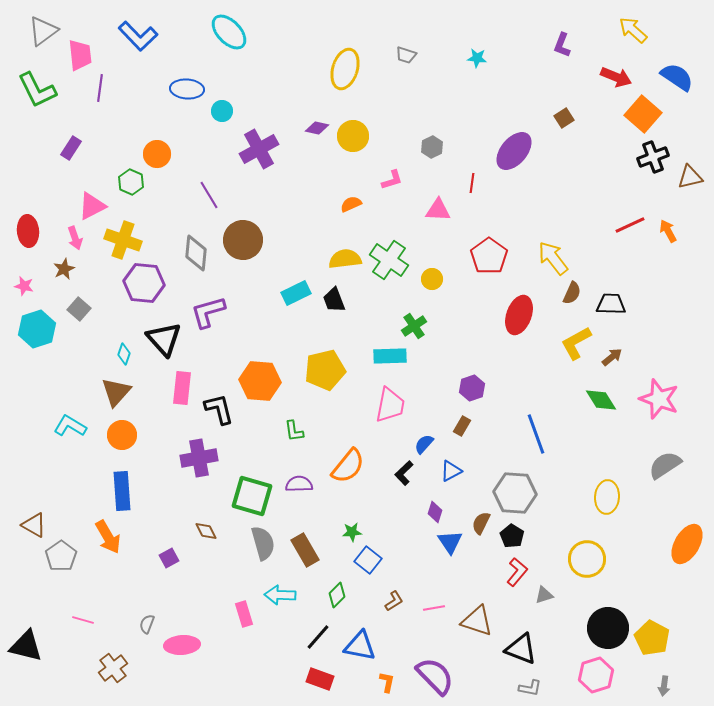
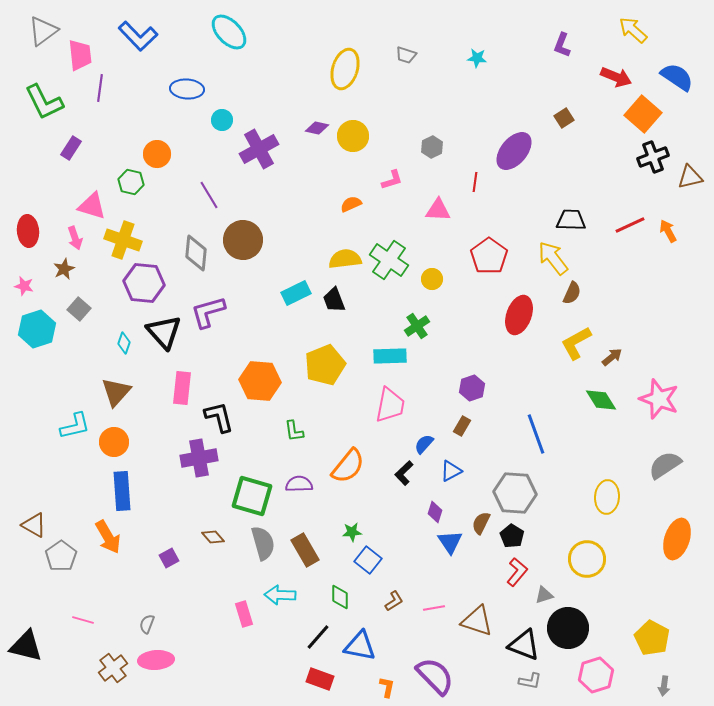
green L-shape at (37, 90): moved 7 px right, 12 px down
cyan circle at (222, 111): moved 9 px down
green hexagon at (131, 182): rotated 10 degrees counterclockwise
red line at (472, 183): moved 3 px right, 1 px up
pink triangle at (92, 206): rotated 44 degrees clockwise
black trapezoid at (611, 304): moved 40 px left, 84 px up
green cross at (414, 326): moved 3 px right
black triangle at (164, 339): moved 7 px up
cyan diamond at (124, 354): moved 11 px up
yellow pentagon at (325, 370): moved 5 px up; rotated 9 degrees counterclockwise
black L-shape at (219, 409): moved 8 px down
cyan L-shape at (70, 426): moved 5 px right; rotated 136 degrees clockwise
orange circle at (122, 435): moved 8 px left, 7 px down
brown diamond at (206, 531): moved 7 px right, 6 px down; rotated 15 degrees counterclockwise
orange ellipse at (687, 544): moved 10 px left, 5 px up; rotated 12 degrees counterclockwise
green diamond at (337, 595): moved 3 px right, 2 px down; rotated 45 degrees counterclockwise
black circle at (608, 628): moved 40 px left
pink ellipse at (182, 645): moved 26 px left, 15 px down
black triangle at (521, 649): moved 3 px right, 4 px up
orange L-shape at (387, 682): moved 5 px down
gray L-shape at (530, 688): moved 7 px up
